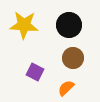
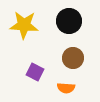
black circle: moved 4 px up
orange semicircle: rotated 132 degrees counterclockwise
